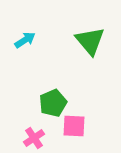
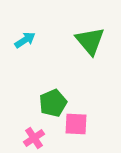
pink square: moved 2 px right, 2 px up
